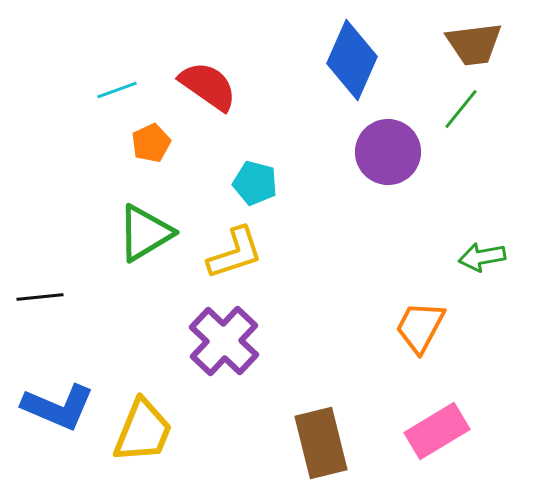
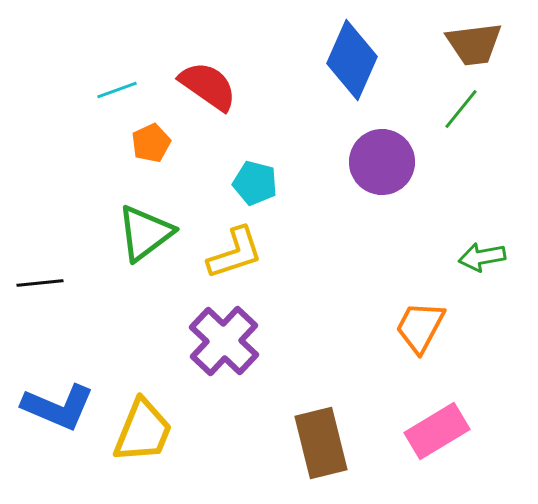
purple circle: moved 6 px left, 10 px down
green triangle: rotated 6 degrees counterclockwise
black line: moved 14 px up
